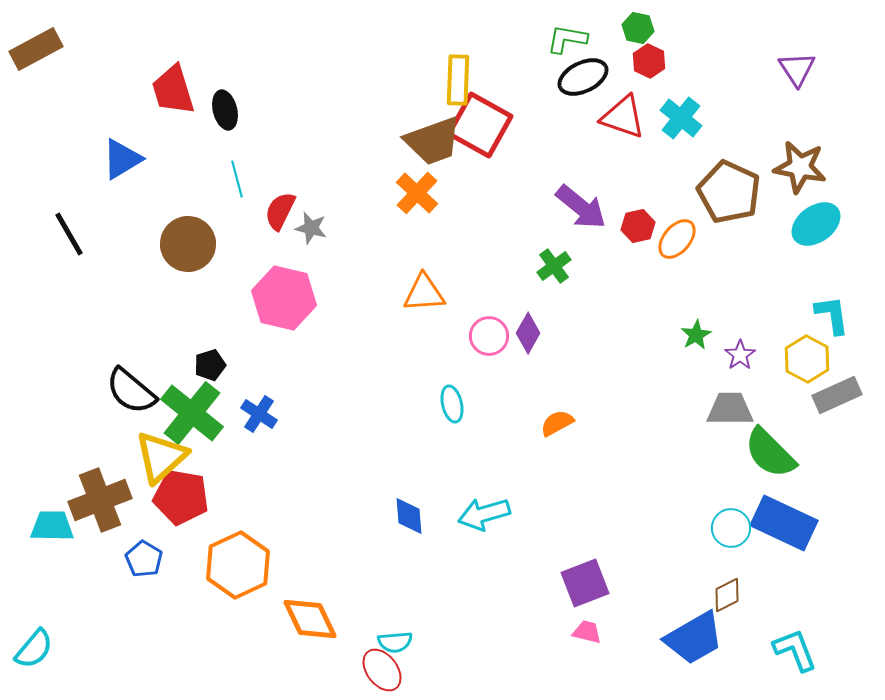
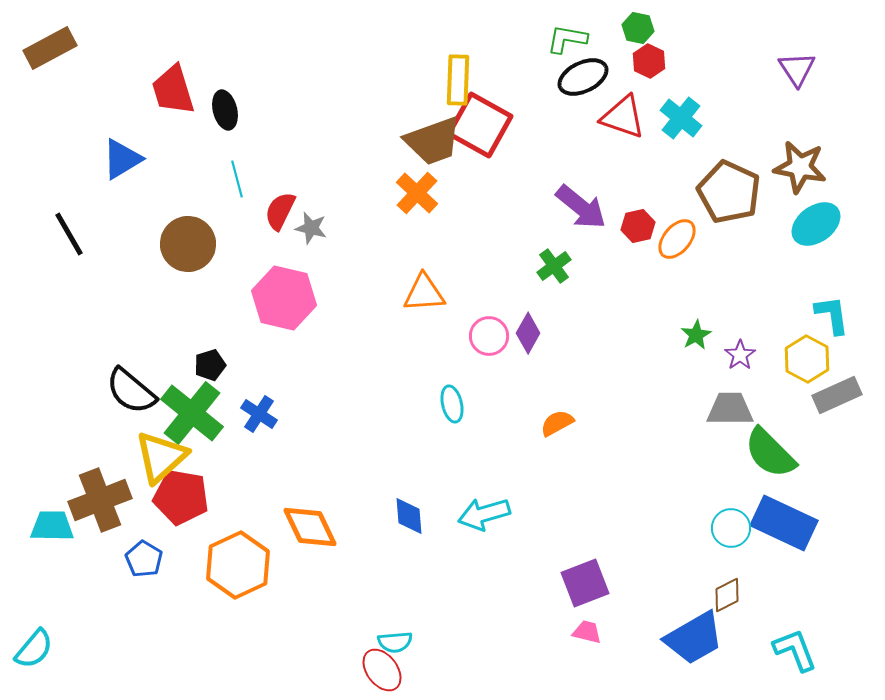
brown rectangle at (36, 49): moved 14 px right, 1 px up
orange diamond at (310, 619): moved 92 px up
